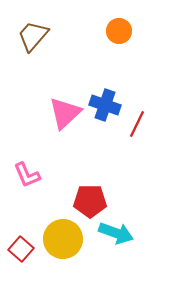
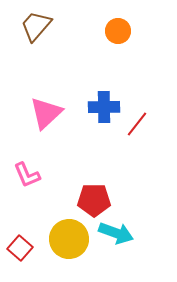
orange circle: moved 1 px left
brown trapezoid: moved 3 px right, 10 px up
blue cross: moved 1 px left, 2 px down; rotated 20 degrees counterclockwise
pink triangle: moved 19 px left
red line: rotated 12 degrees clockwise
red pentagon: moved 4 px right, 1 px up
yellow circle: moved 6 px right
red square: moved 1 px left, 1 px up
